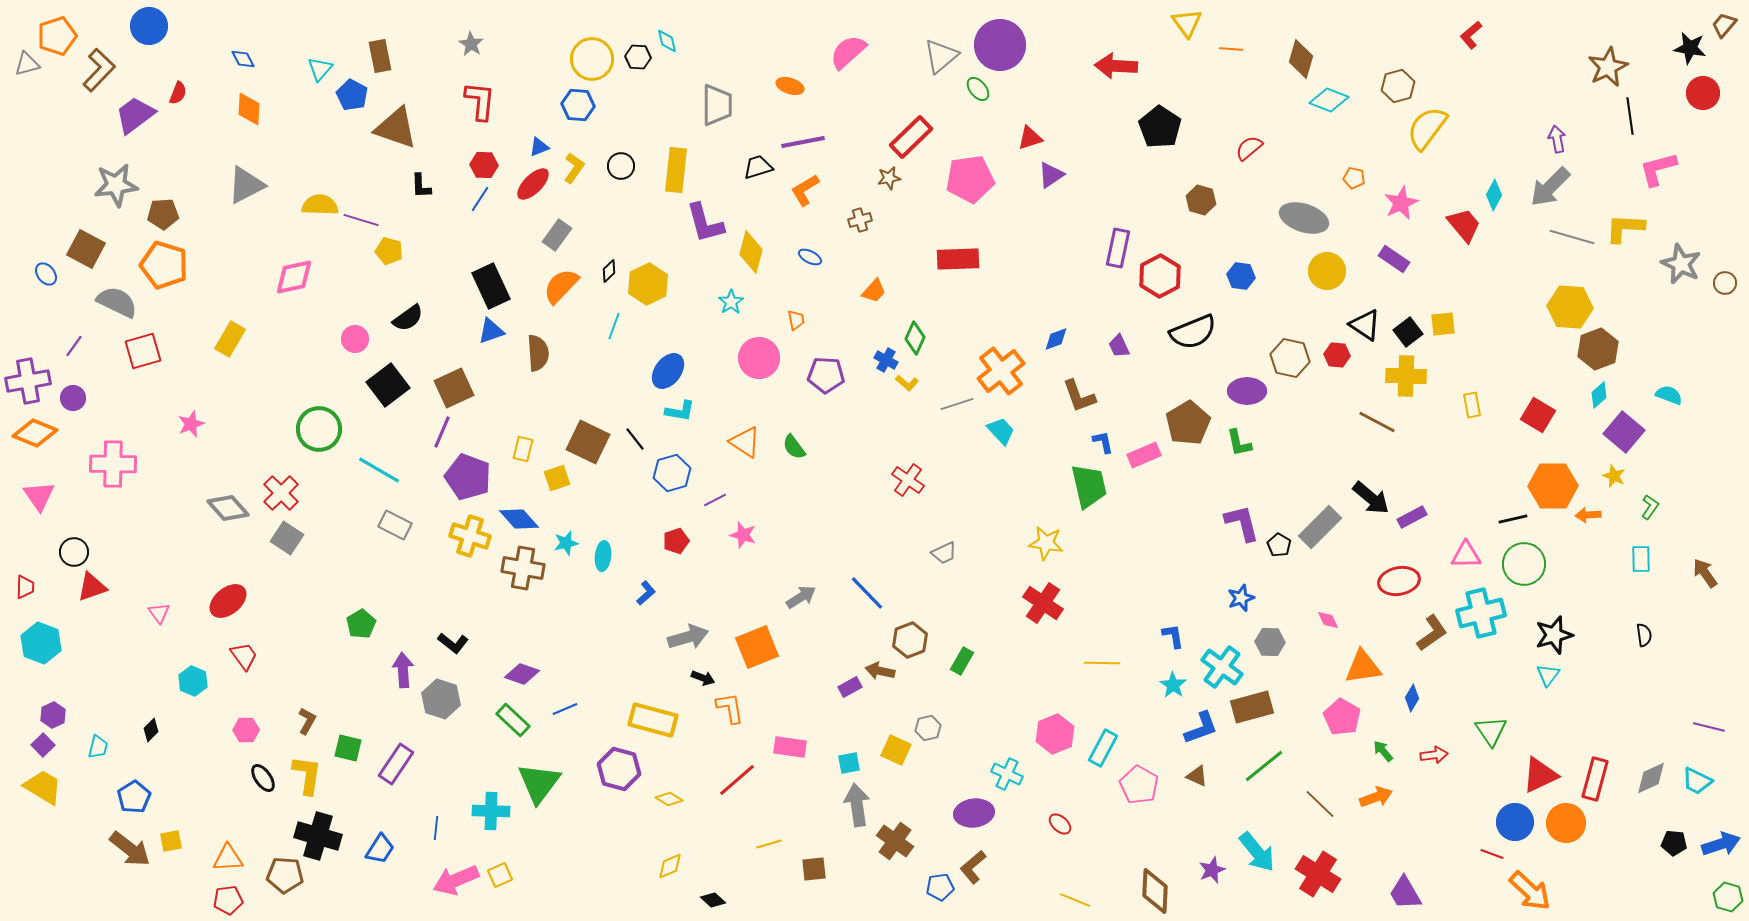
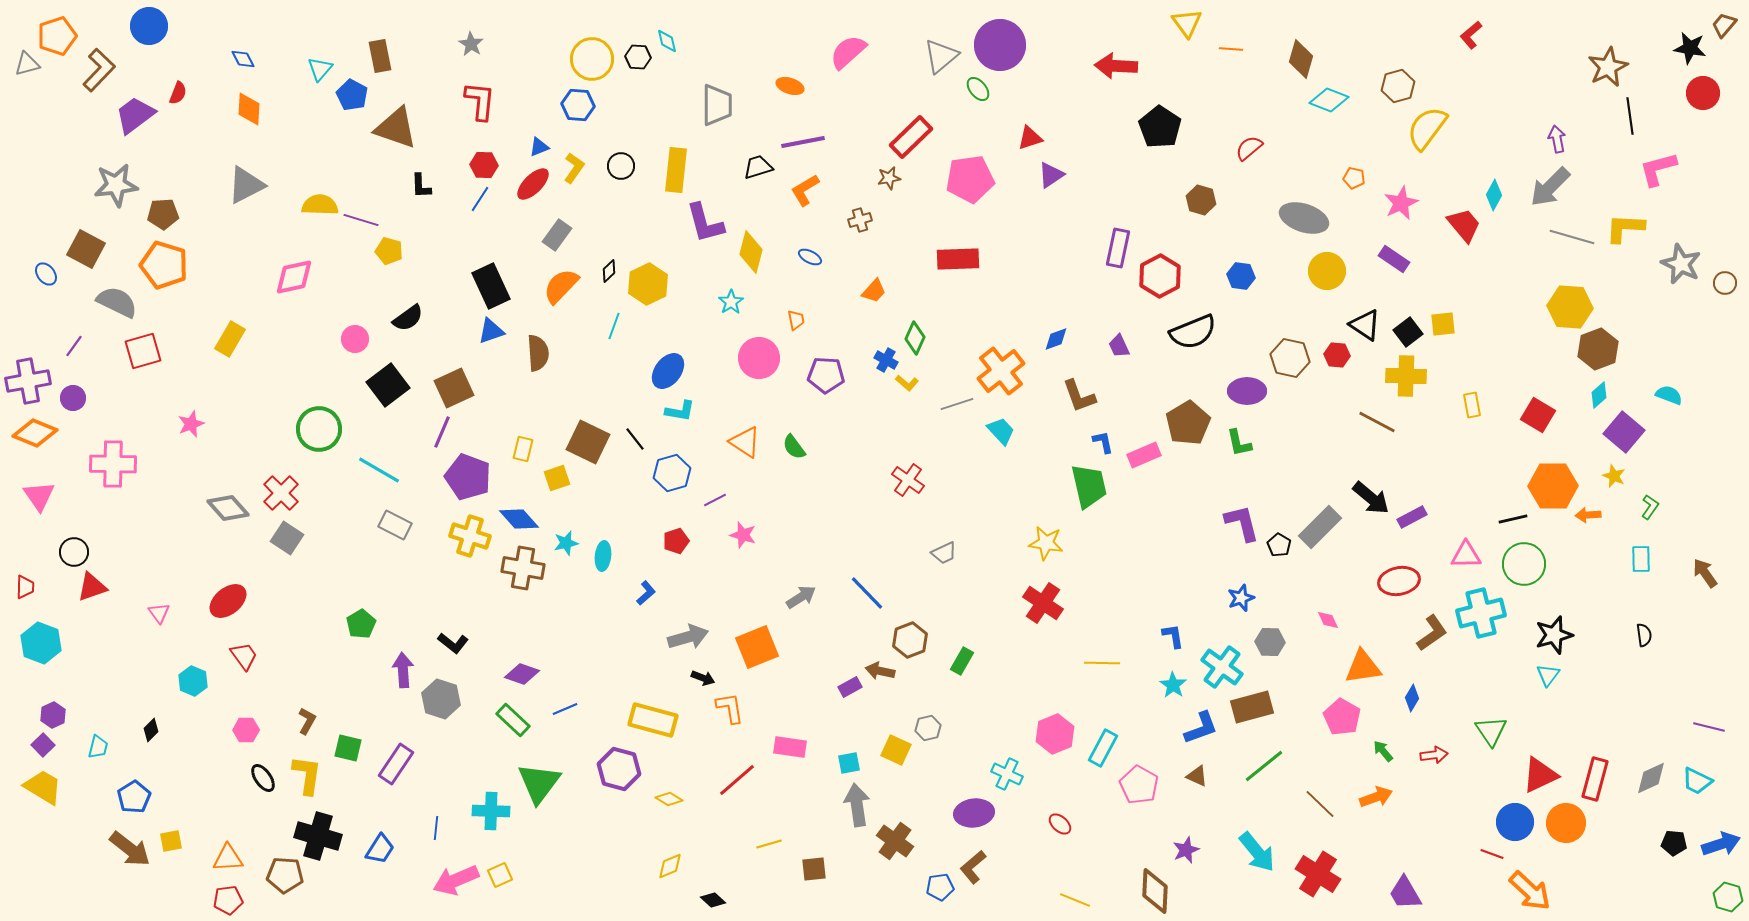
purple star at (1212, 870): moved 26 px left, 20 px up
